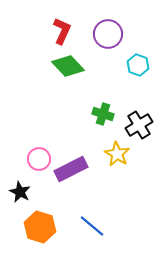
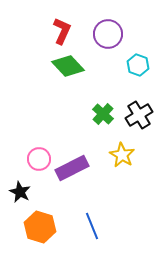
green cross: rotated 25 degrees clockwise
black cross: moved 10 px up
yellow star: moved 5 px right, 1 px down
purple rectangle: moved 1 px right, 1 px up
blue line: rotated 28 degrees clockwise
